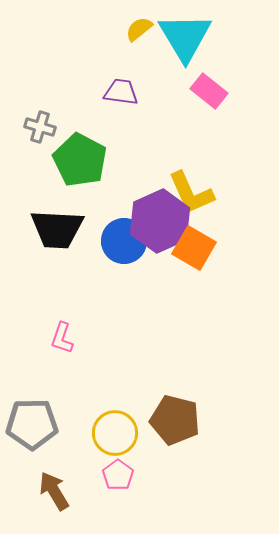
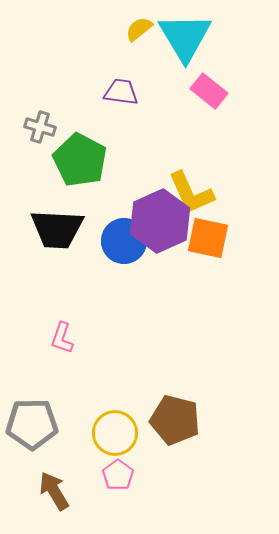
orange square: moved 14 px right, 10 px up; rotated 18 degrees counterclockwise
